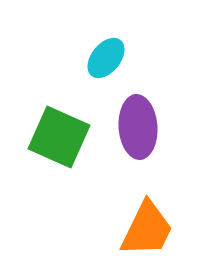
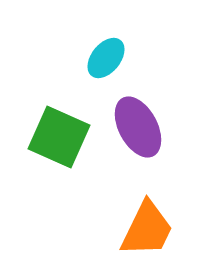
purple ellipse: rotated 24 degrees counterclockwise
